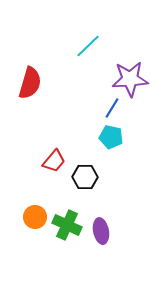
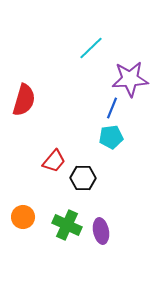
cyan line: moved 3 px right, 2 px down
red semicircle: moved 6 px left, 17 px down
blue line: rotated 10 degrees counterclockwise
cyan pentagon: rotated 20 degrees counterclockwise
black hexagon: moved 2 px left, 1 px down
orange circle: moved 12 px left
